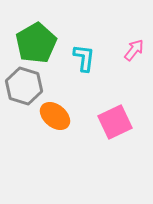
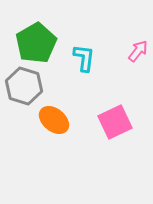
pink arrow: moved 4 px right, 1 px down
orange ellipse: moved 1 px left, 4 px down
